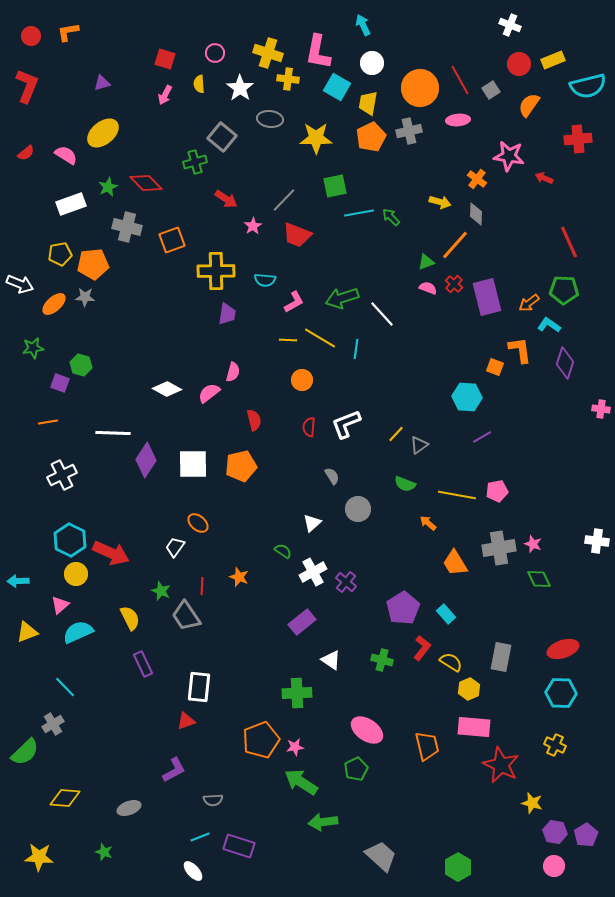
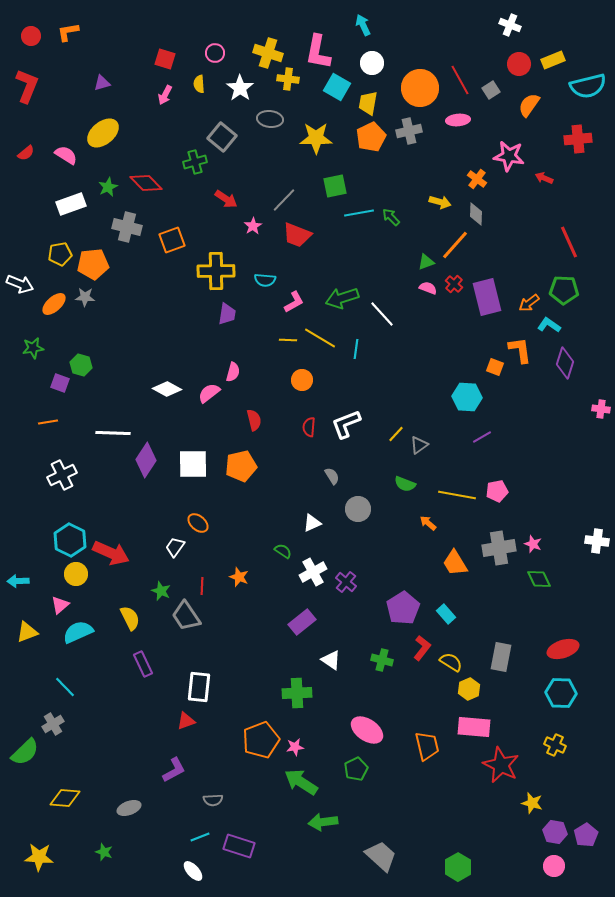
white triangle at (312, 523): rotated 18 degrees clockwise
